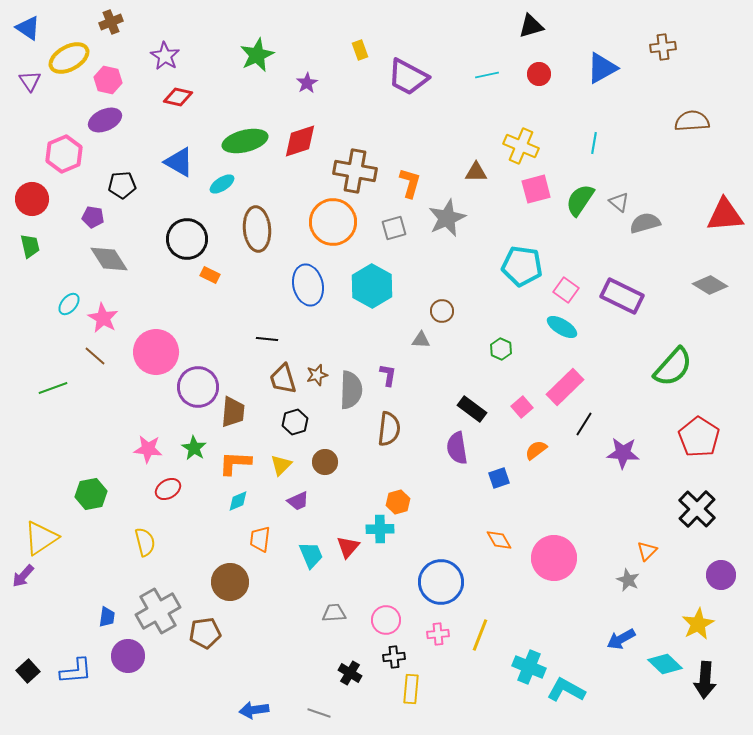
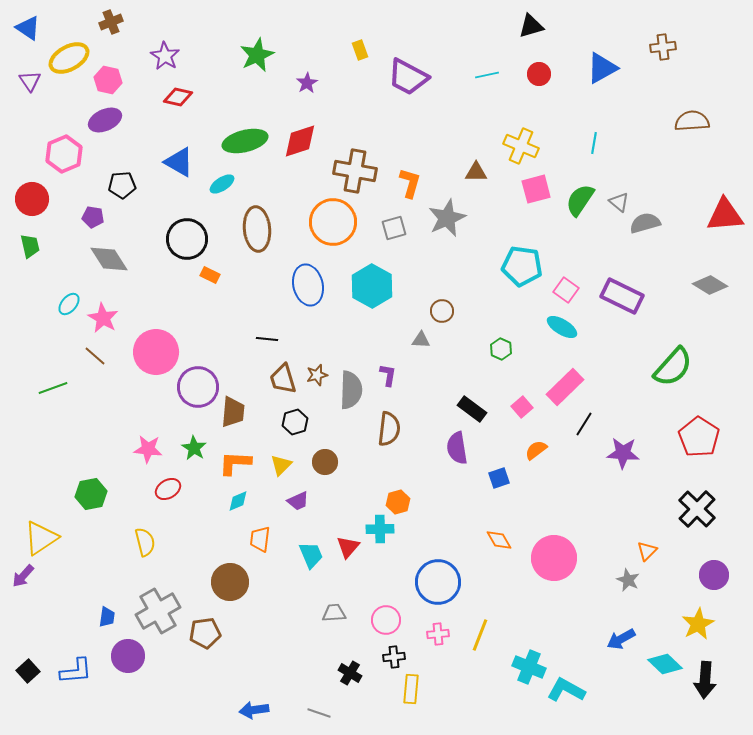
purple circle at (721, 575): moved 7 px left
blue circle at (441, 582): moved 3 px left
